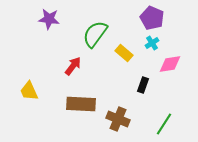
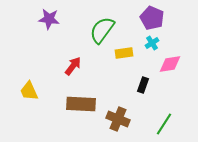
green semicircle: moved 7 px right, 4 px up
yellow rectangle: rotated 48 degrees counterclockwise
